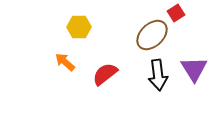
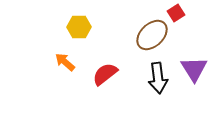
black arrow: moved 3 px down
